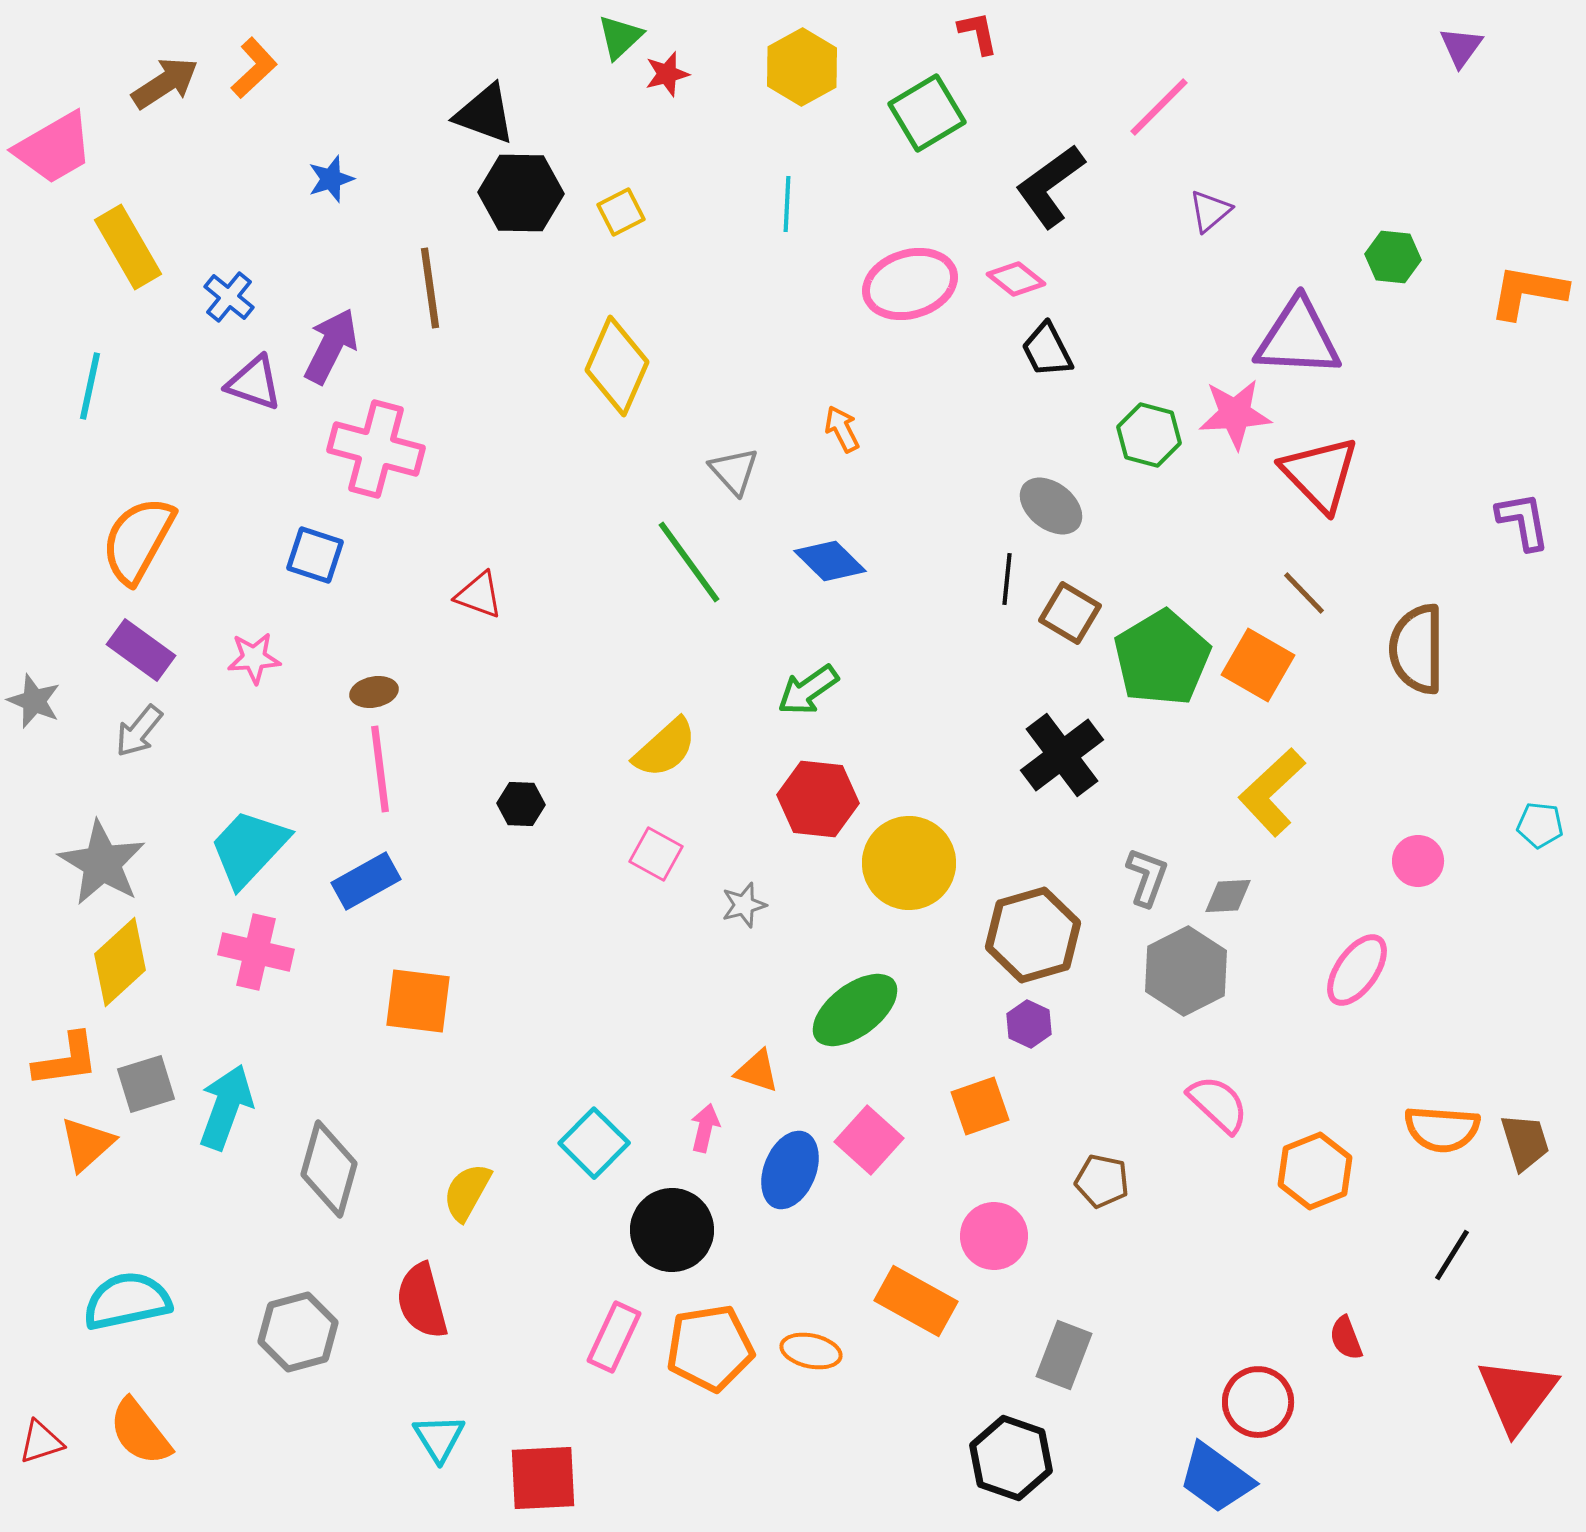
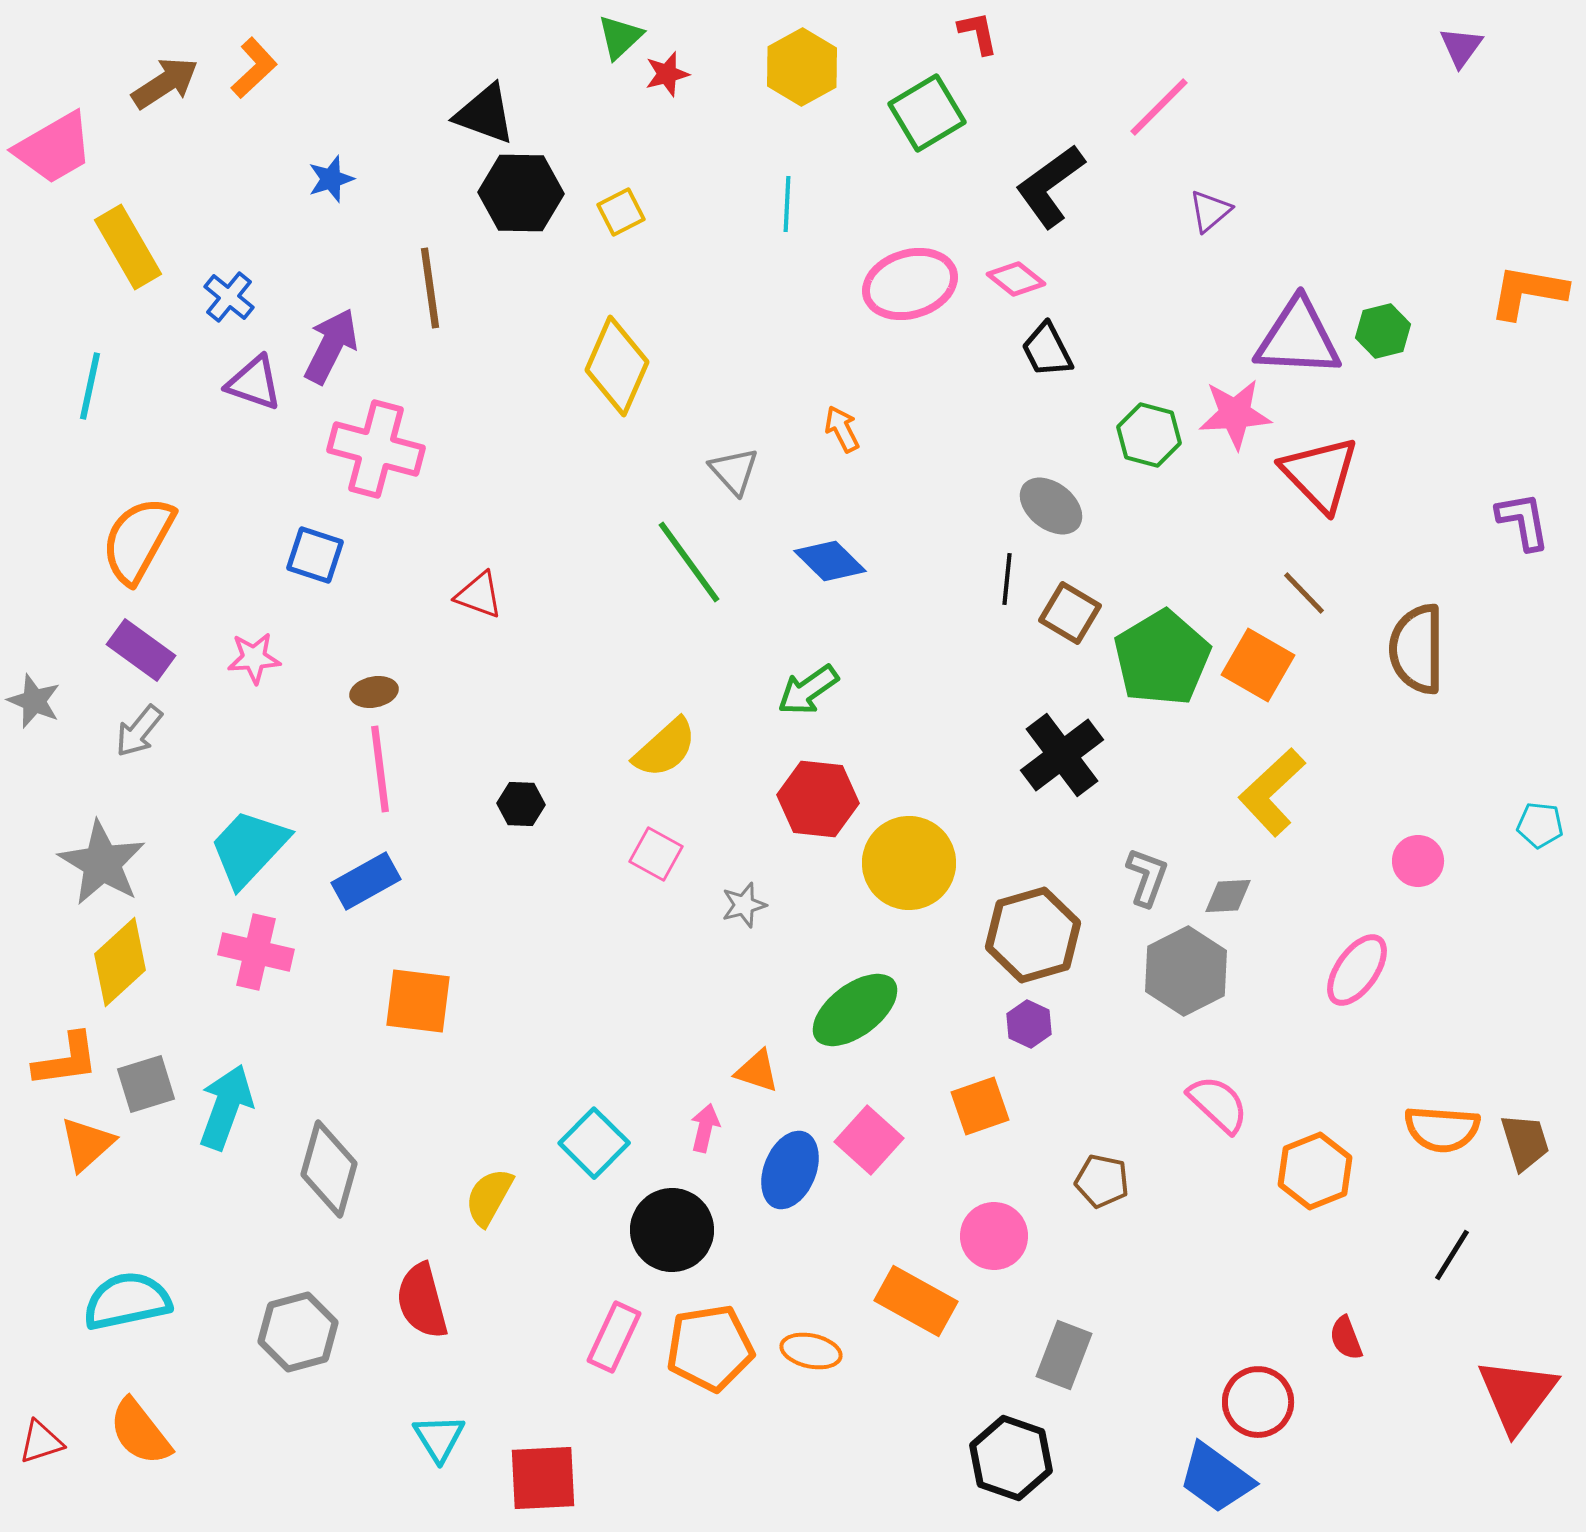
green hexagon at (1393, 257): moved 10 px left, 74 px down; rotated 20 degrees counterclockwise
yellow semicircle at (467, 1192): moved 22 px right, 5 px down
